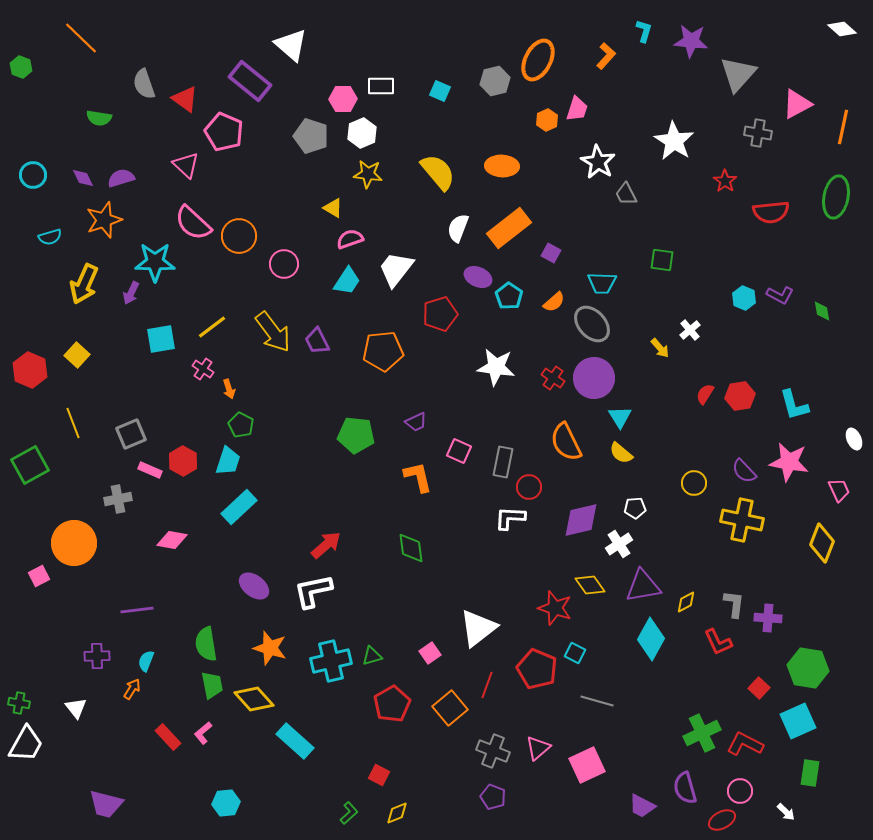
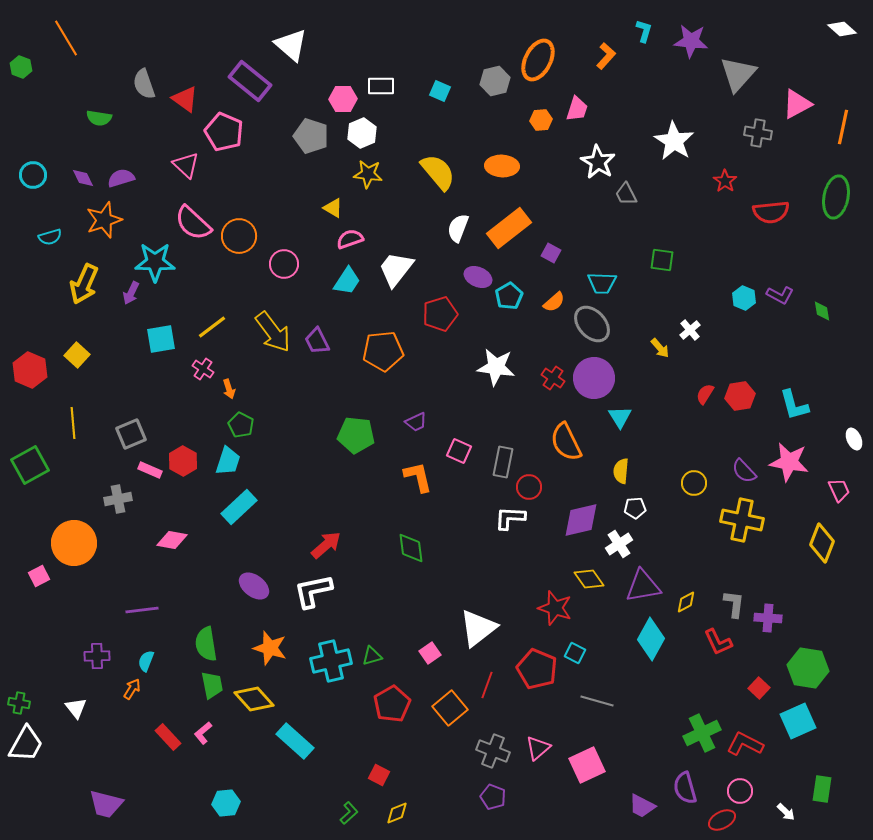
orange line at (81, 38): moved 15 px left; rotated 15 degrees clockwise
orange hexagon at (547, 120): moved 6 px left; rotated 20 degrees clockwise
cyan pentagon at (509, 296): rotated 8 degrees clockwise
yellow line at (73, 423): rotated 16 degrees clockwise
yellow semicircle at (621, 453): moved 18 px down; rotated 55 degrees clockwise
yellow diamond at (590, 585): moved 1 px left, 6 px up
purple line at (137, 610): moved 5 px right
green rectangle at (810, 773): moved 12 px right, 16 px down
